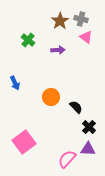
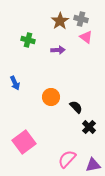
green cross: rotated 24 degrees counterclockwise
purple triangle: moved 5 px right, 16 px down; rotated 14 degrees counterclockwise
